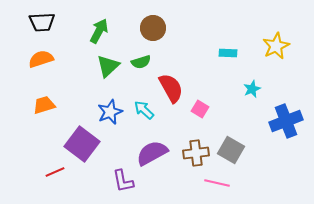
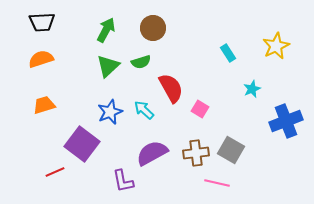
green arrow: moved 7 px right, 1 px up
cyan rectangle: rotated 54 degrees clockwise
